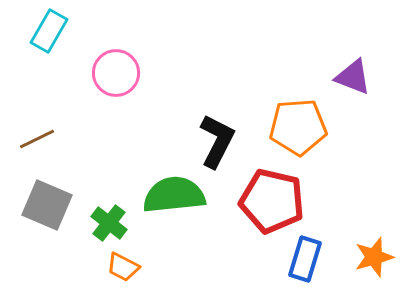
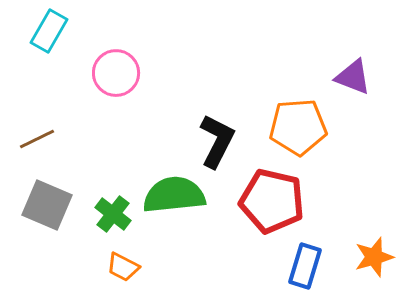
green cross: moved 4 px right, 9 px up
blue rectangle: moved 7 px down
